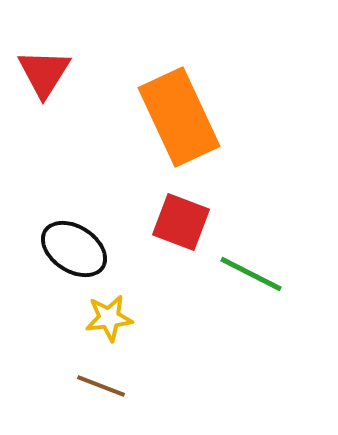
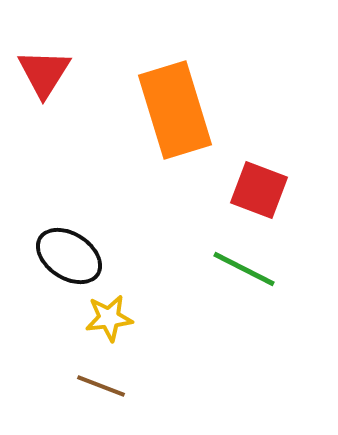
orange rectangle: moved 4 px left, 7 px up; rotated 8 degrees clockwise
red square: moved 78 px right, 32 px up
black ellipse: moved 5 px left, 7 px down
green line: moved 7 px left, 5 px up
